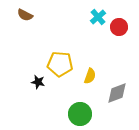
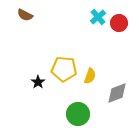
red circle: moved 4 px up
yellow pentagon: moved 4 px right, 5 px down
black star: rotated 24 degrees clockwise
green circle: moved 2 px left
